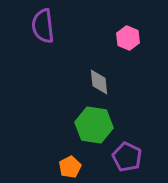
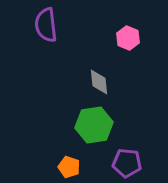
purple semicircle: moved 3 px right, 1 px up
green hexagon: rotated 18 degrees counterclockwise
purple pentagon: moved 6 px down; rotated 20 degrees counterclockwise
orange pentagon: moved 1 px left; rotated 25 degrees counterclockwise
